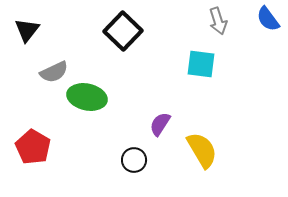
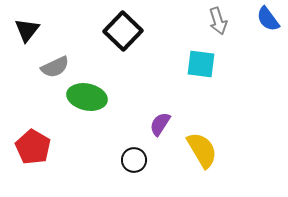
gray semicircle: moved 1 px right, 5 px up
